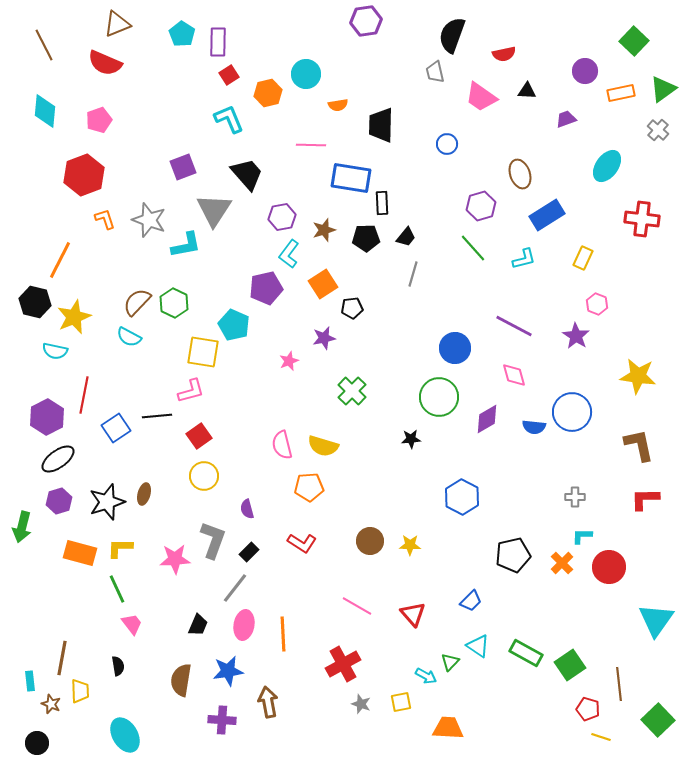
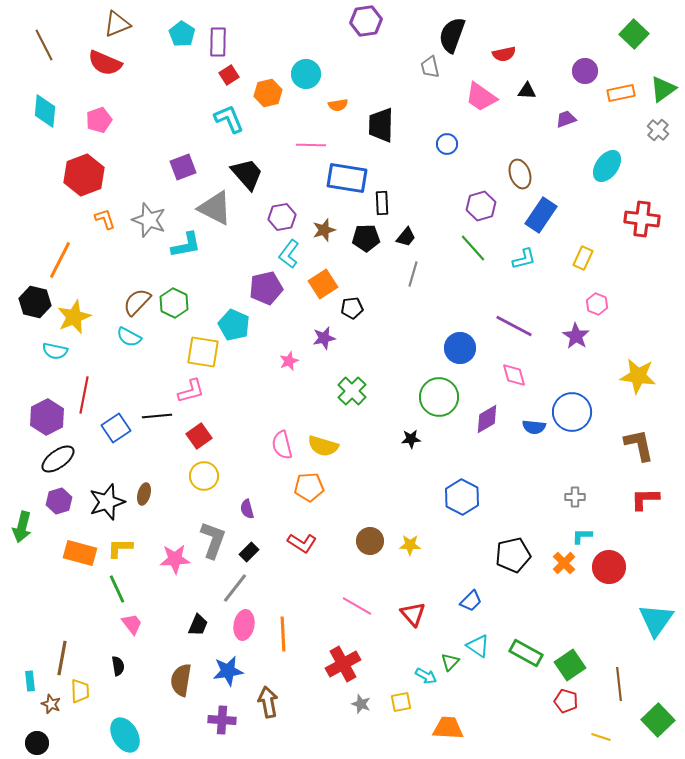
green square at (634, 41): moved 7 px up
gray trapezoid at (435, 72): moved 5 px left, 5 px up
blue rectangle at (351, 178): moved 4 px left
gray triangle at (214, 210): moved 1 px right, 2 px up; rotated 36 degrees counterclockwise
blue rectangle at (547, 215): moved 6 px left; rotated 24 degrees counterclockwise
blue circle at (455, 348): moved 5 px right
orange cross at (562, 563): moved 2 px right
red pentagon at (588, 709): moved 22 px left, 8 px up
